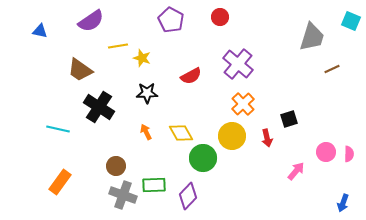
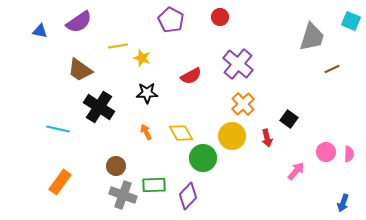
purple semicircle: moved 12 px left, 1 px down
black square: rotated 36 degrees counterclockwise
